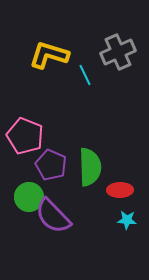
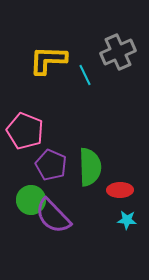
yellow L-shape: moved 1 px left, 5 px down; rotated 15 degrees counterclockwise
pink pentagon: moved 5 px up
green circle: moved 2 px right, 3 px down
